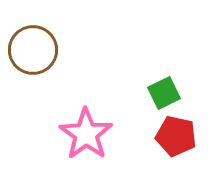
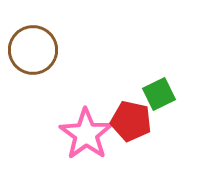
green square: moved 5 px left, 1 px down
red pentagon: moved 45 px left, 15 px up
